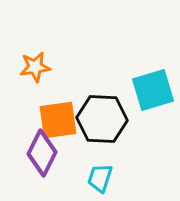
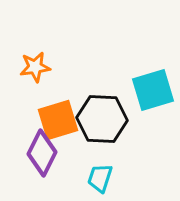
orange square: rotated 9 degrees counterclockwise
